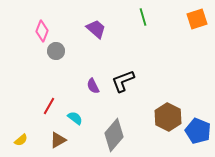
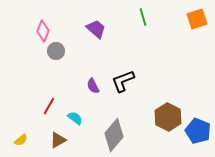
pink diamond: moved 1 px right
